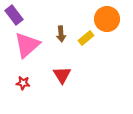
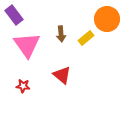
pink triangle: rotated 24 degrees counterclockwise
red triangle: rotated 18 degrees counterclockwise
red star: moved 3 px down
